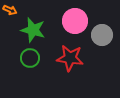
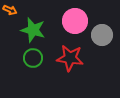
green circle: moved 3 px right
